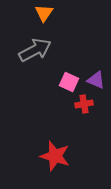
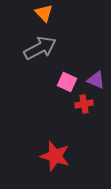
orange triangle: rotated 18 degrees counterclockwise
gray arrow: moved 5 px right, 2 px up
pink square: moved 2 px left
